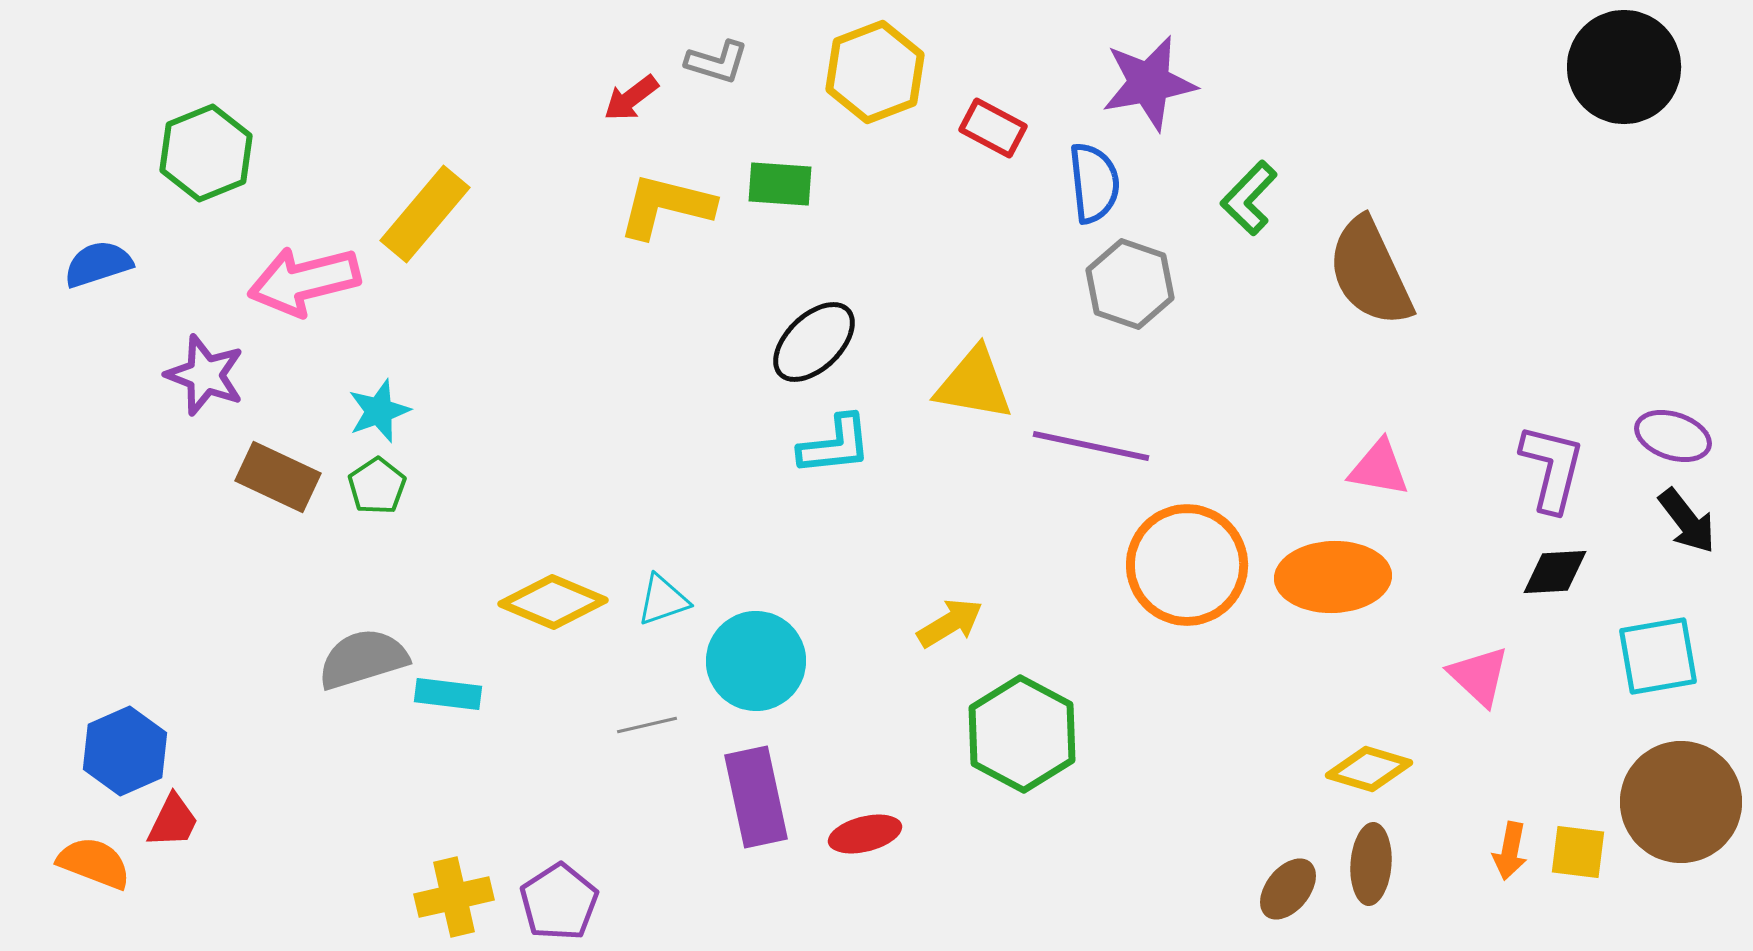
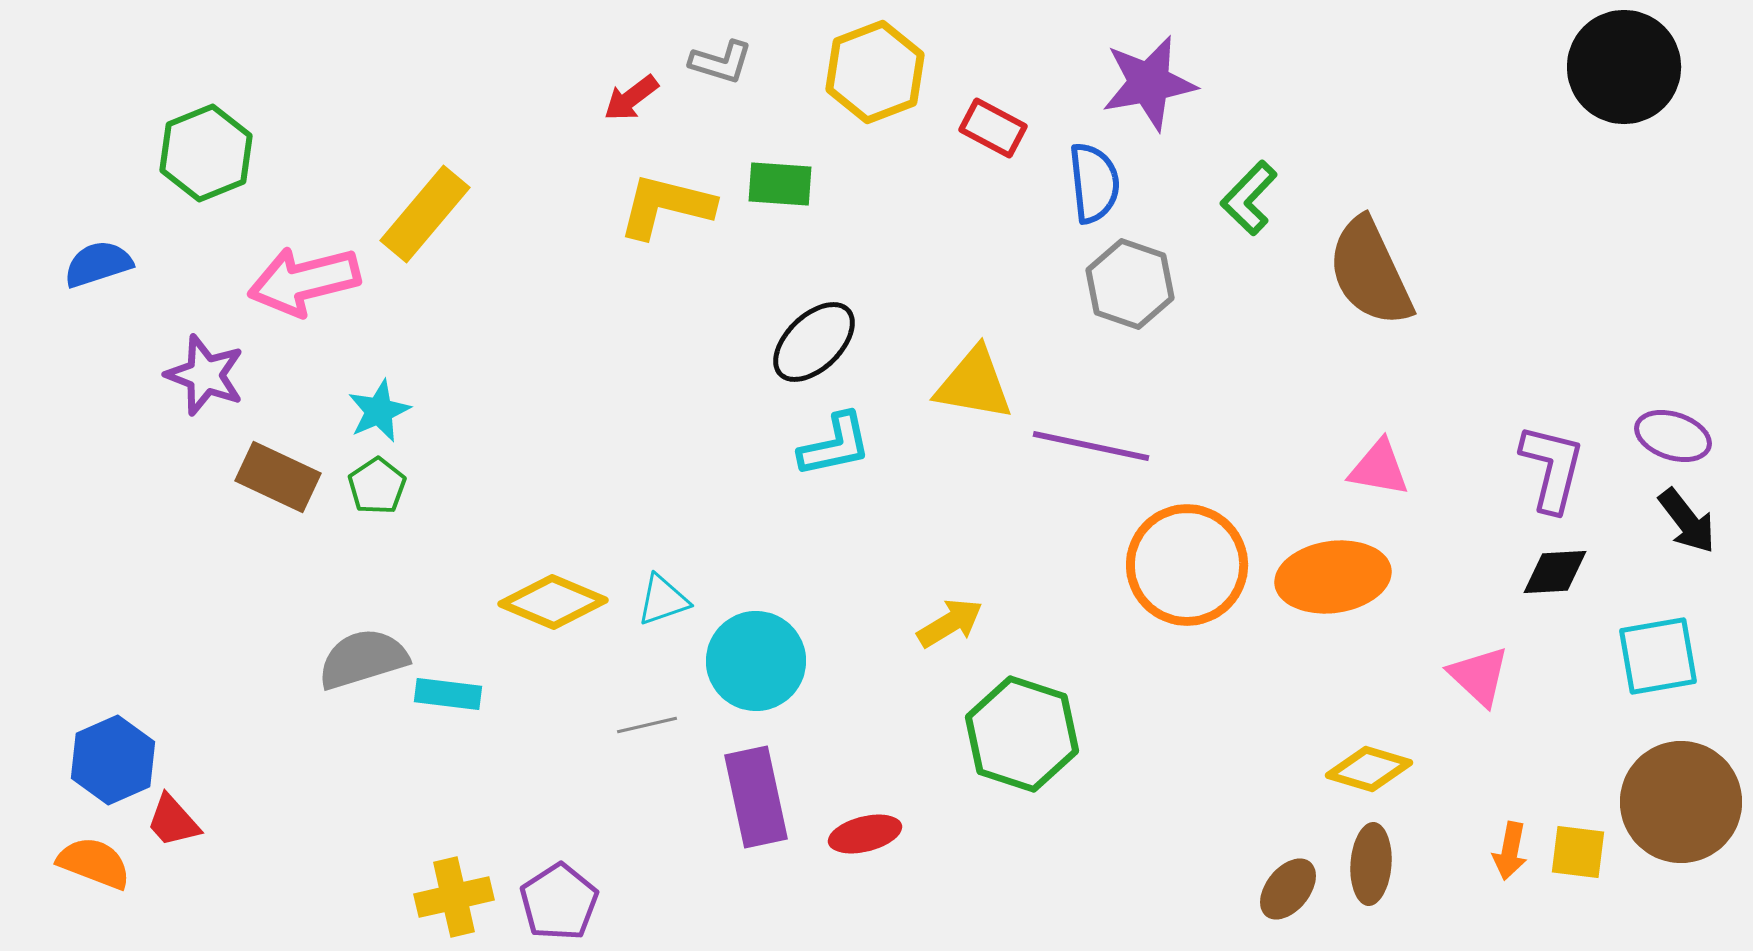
gray L-shape at (717, 62): moved 4 px right
cyan star at (379, 411): rotated 4 degrees counterclockwise
cyan L-shape at (835, 445): rotated 6 degrees counterclockwise
orange ellipse at (1333, 577): rotated 6 degrees counterclockwise
green hexagon at (1022, 734): rotated 10 degrees counterclockwise
blue hexagon at (125, 751): moved 12 px left, 9 px down
red trapezoid at (173, 821): rotated 112 degrees clockwise
